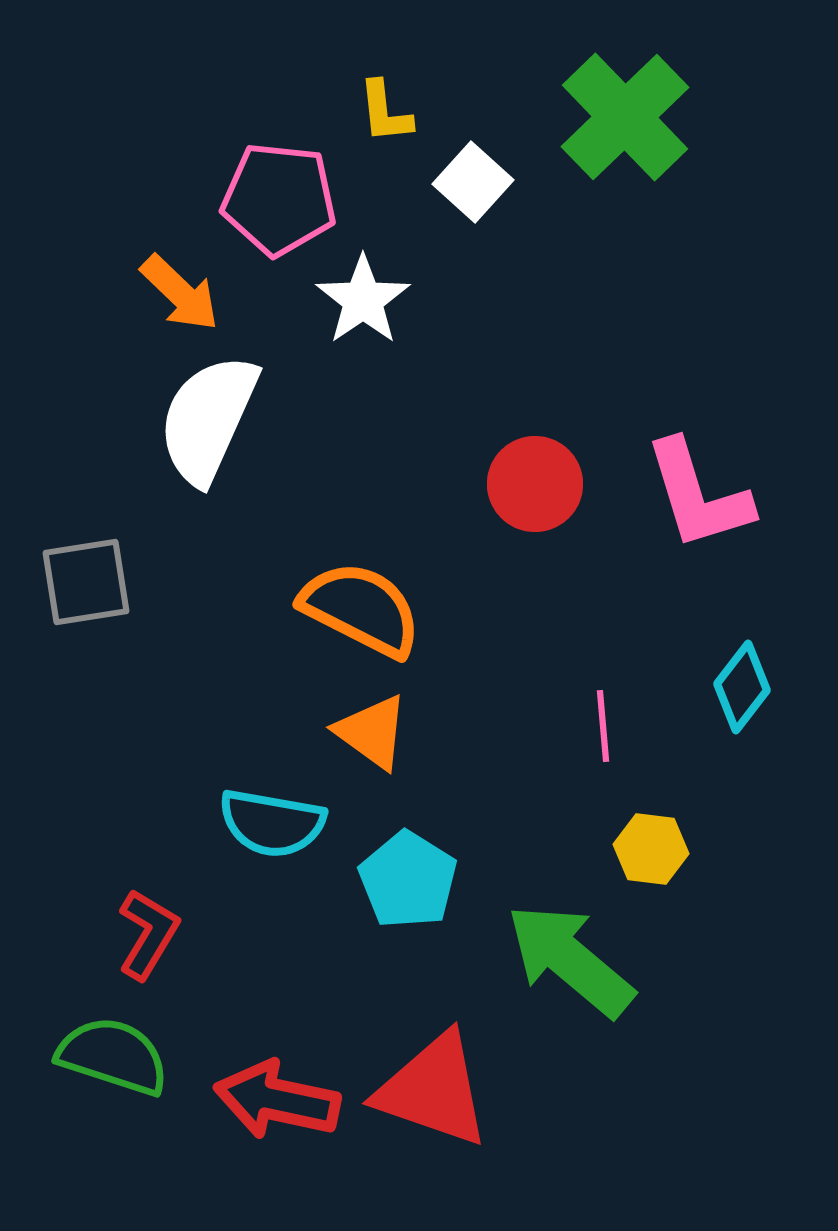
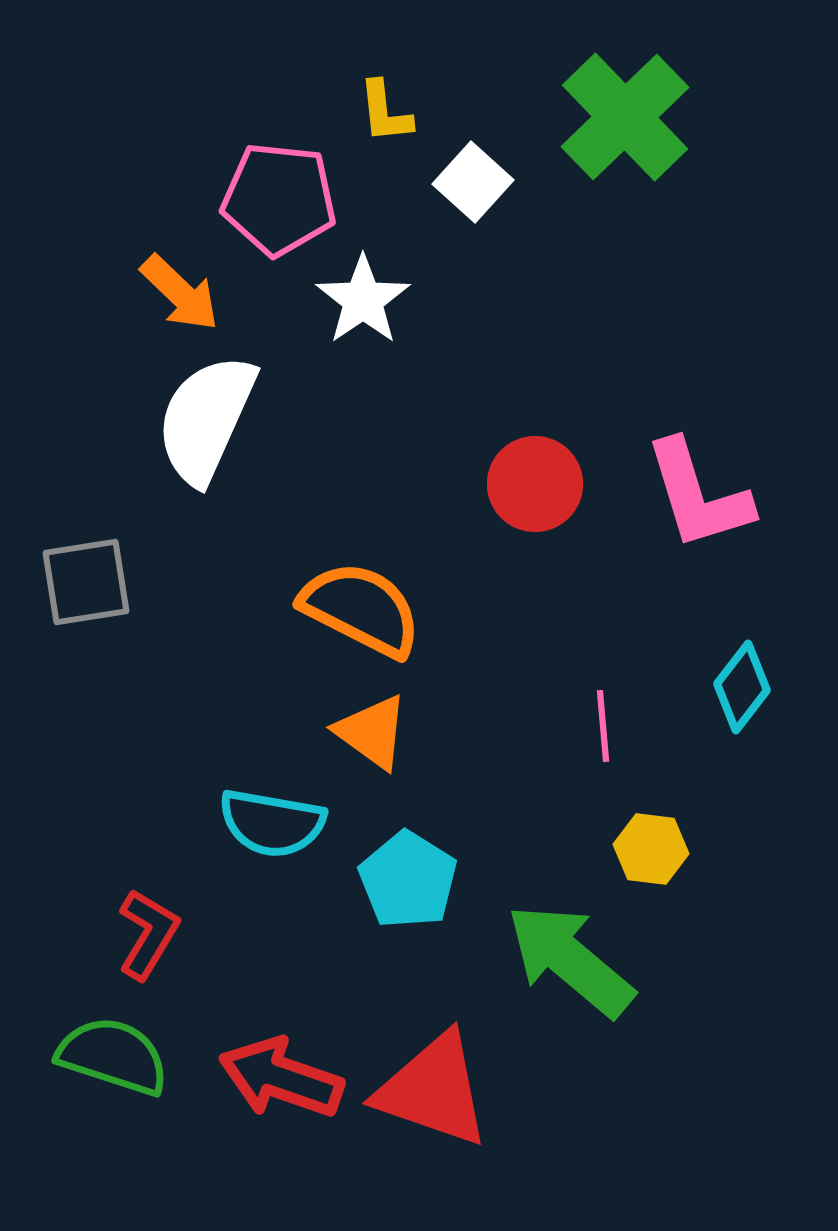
white semicircle: moved 2 px left
red arrow: moved 4 px right, 22 px up; rotated 7 degrees clockwise
